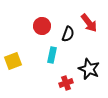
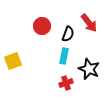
cyan rectangle: moved 12 px right, 1 px down
